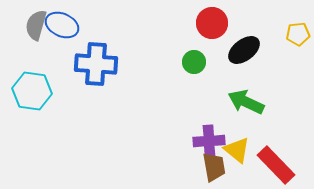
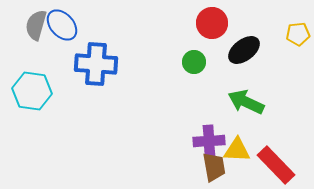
blue ellipse: rotated 24 degrees clockwise
yellow triangle: rotated 36 degrees counterclockwise
